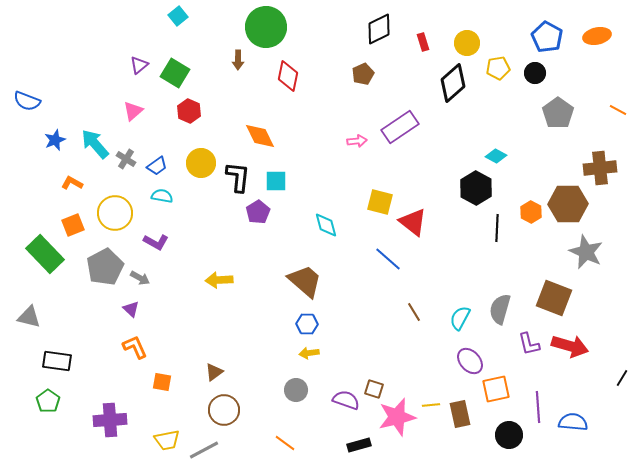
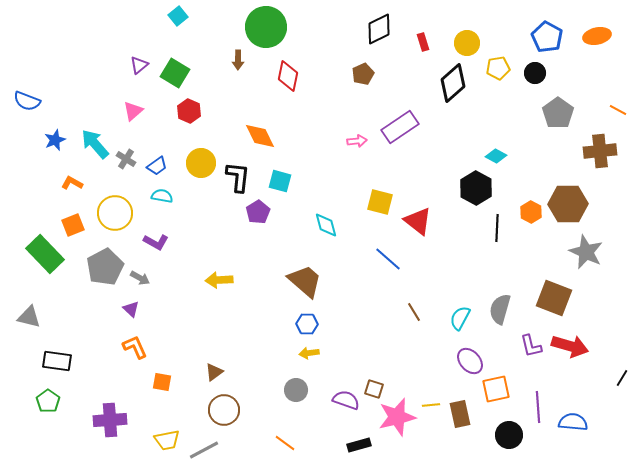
brown cross at (600, 168): moved 17 px up
cyan square at (276, 181): moved 4 px right; rotated 15 degrees clockwise
red triangle at (413, 222): moved 5 px right, 1 px up
purple L-shape at (529, 344): moved 2 px right, 2 px down
